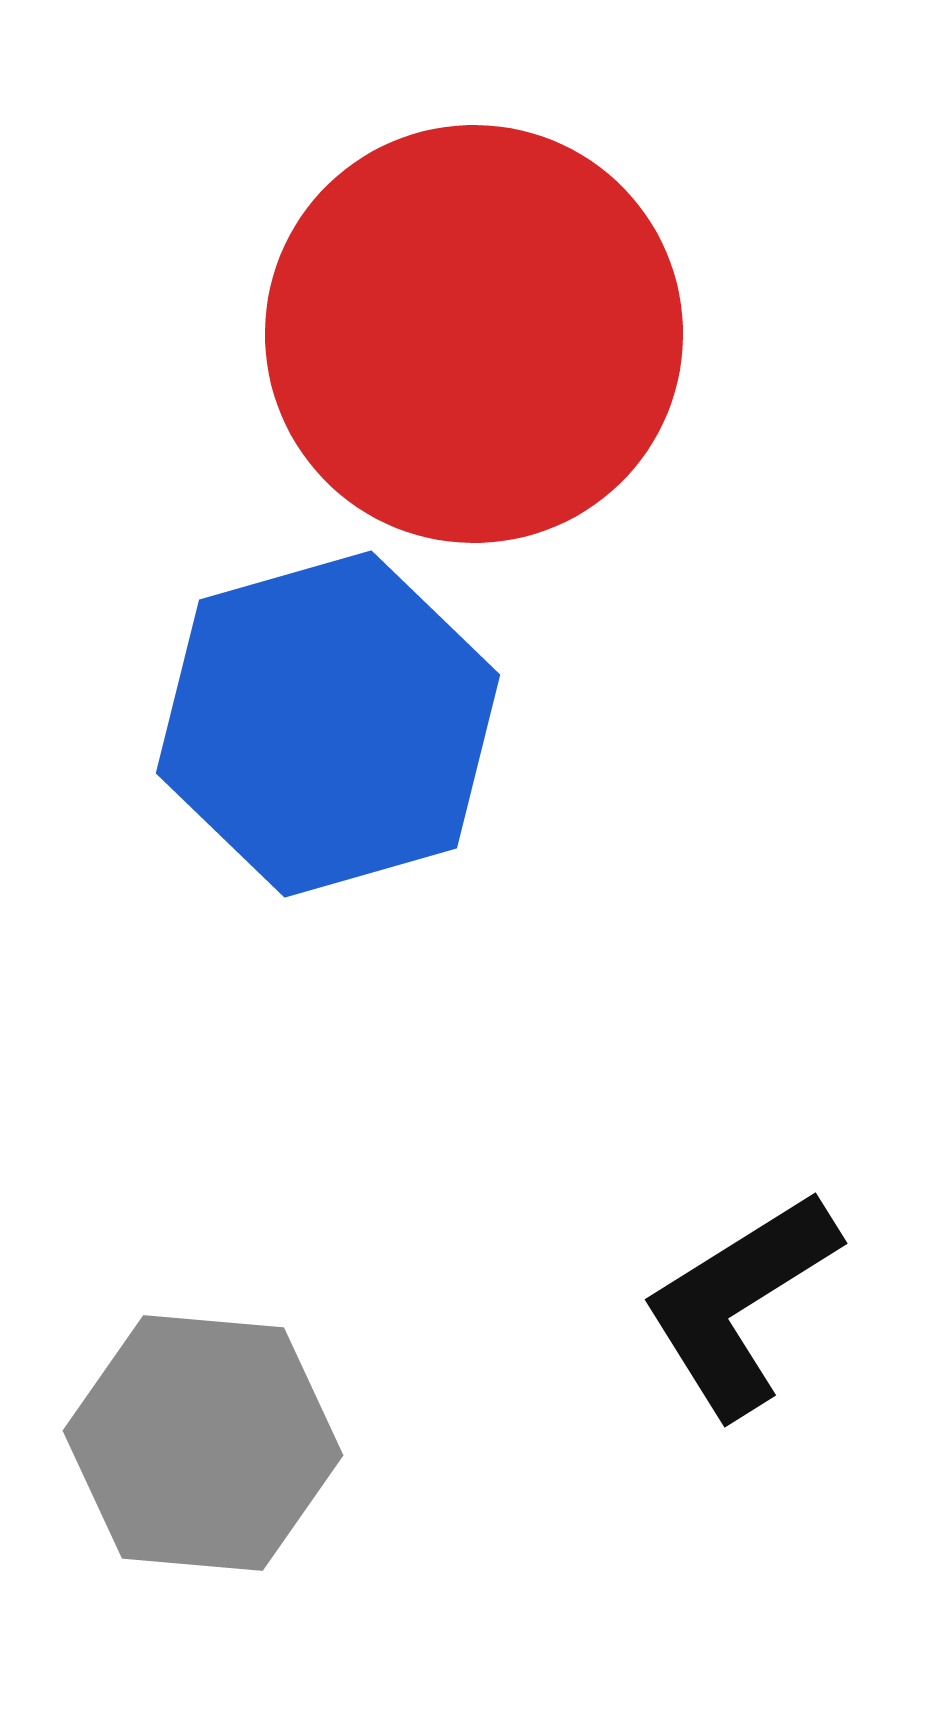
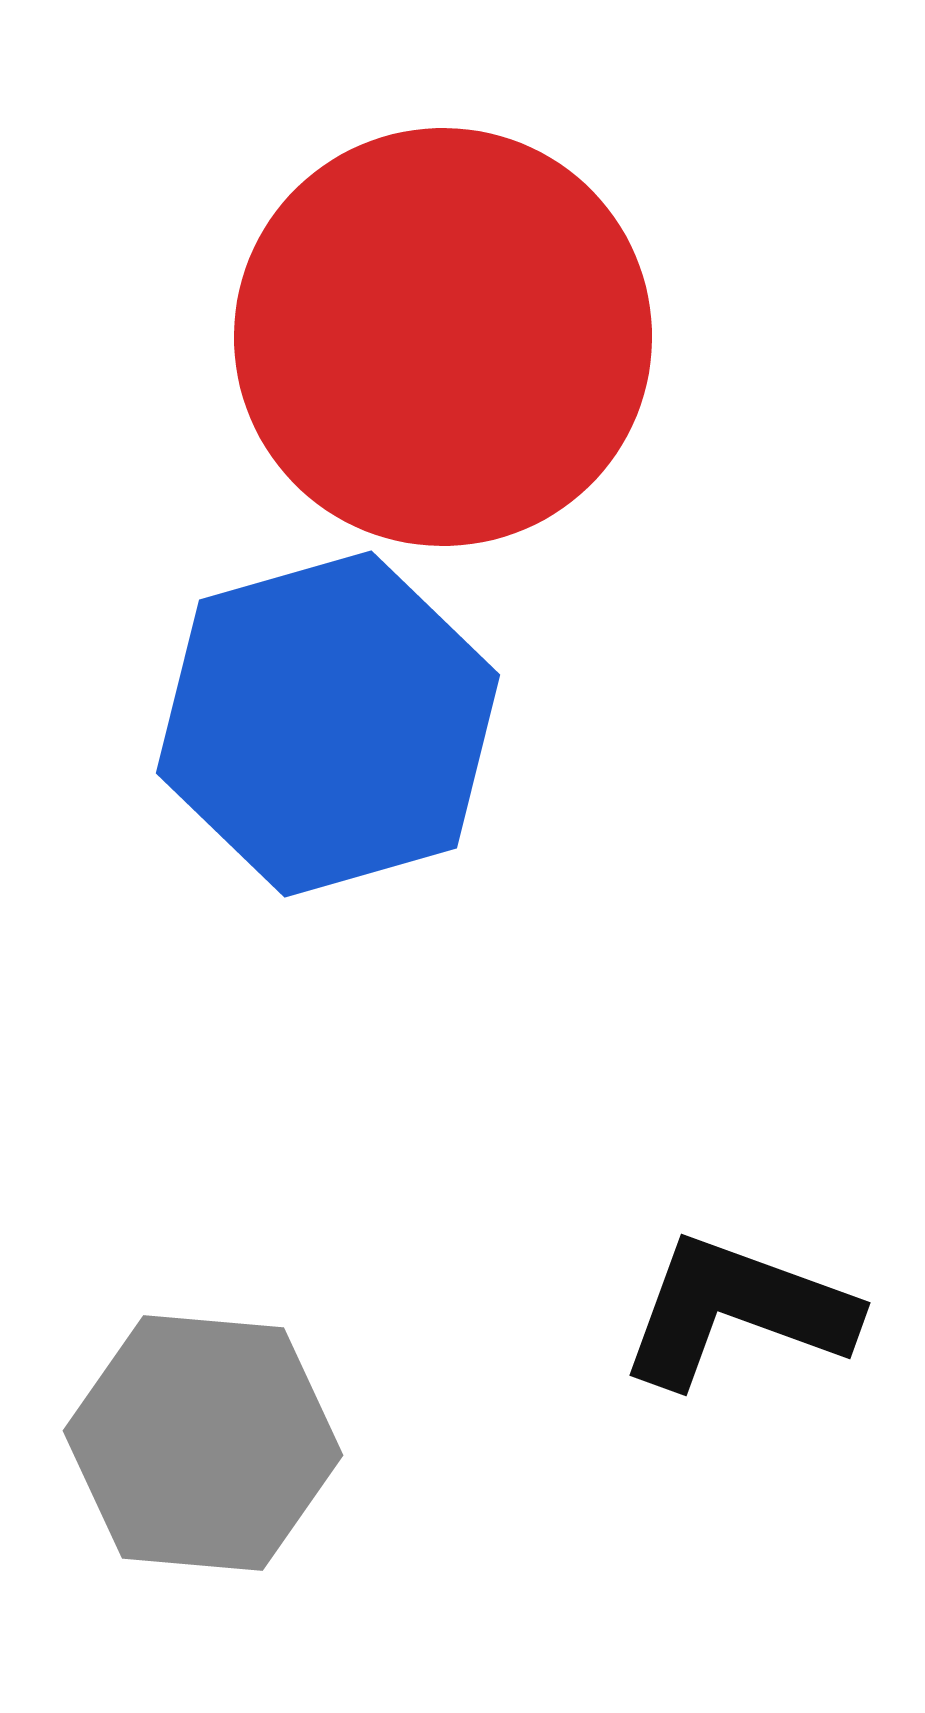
red circle: moved 31 px left, 3 px down
black L-shape: moved 3 px left, 8 px down; rotated 52 degrees clockwise
